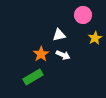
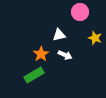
pink circle: moved 3 px left, 3 px up
yellow star: rotated 24 degrees counterclockwise
white arrow: moved 2 px right
green rectangle: moved 1 px right, 2 px up
